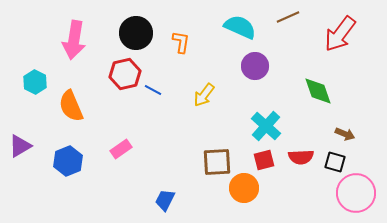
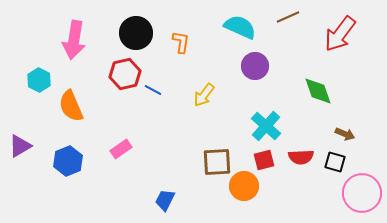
cyan hexagon: moved 4 px right, 2 px up
orange circle: moved 2 px up
pink circle: moved 6 px right
